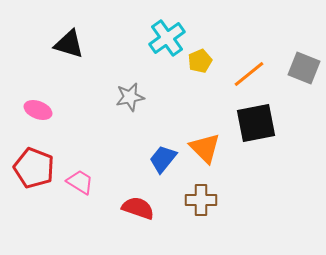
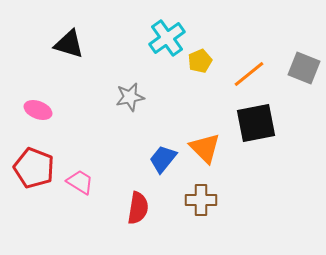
red semicircle: rotated 80 degrees clockwise
